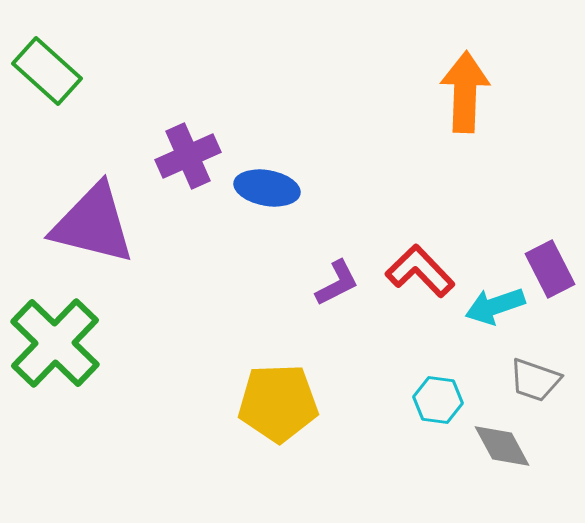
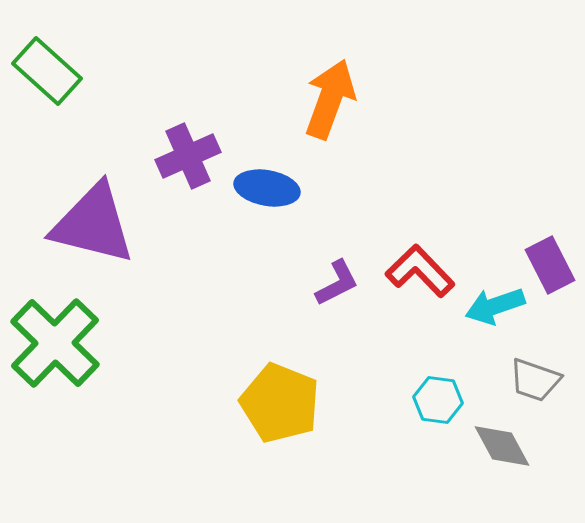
orange arrow: moved 135 px left, 7 px down; rotated 18 degrees clockwise
purple rectangle: moved 4 px up
yellow pentagon: moved 2 px right; rotated 24 degrees clockwise
